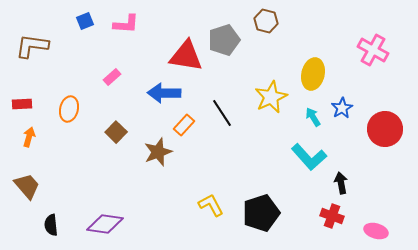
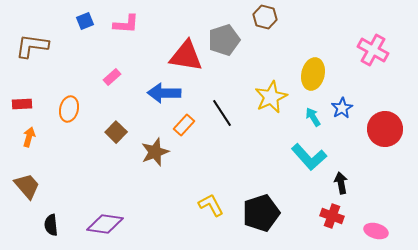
brown hexagon: moved 1 px left, 4 px up
brown star: moved 3 px left
